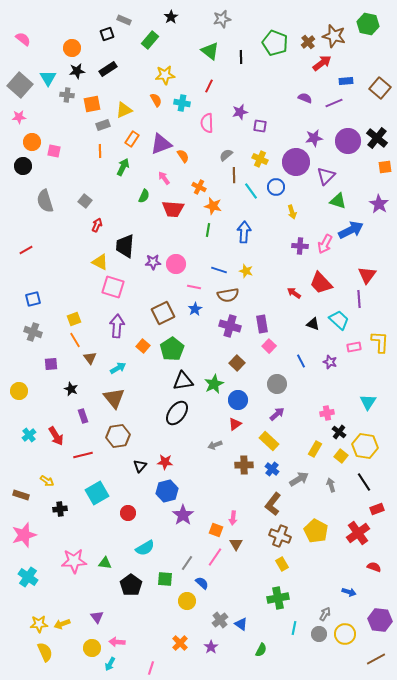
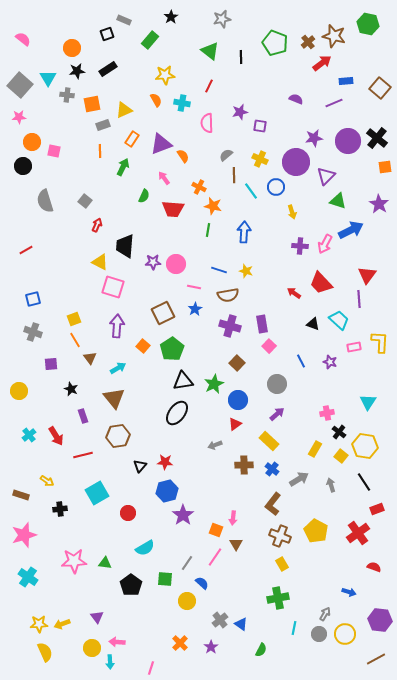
purple semicircle at (305, 98): moved 9 px left, 1 px down
cyan arrow at (110, 664): moved 2 px up; rotated 32 degrees counterclockwise
